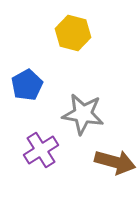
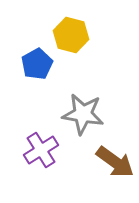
yellow hexagon: moved 2 px left, 2 px down
blue pentagon: moved 10 px right, 21 px up
brown arrow: rotated 21 degrees clockwise
